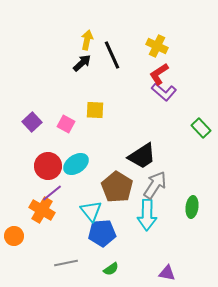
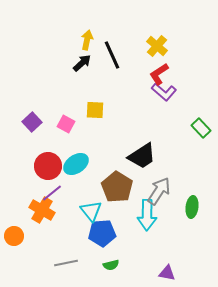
yellow cross: rotated 15 degrees clockwise
gray arrow: moved 4 px right, 6 px down
green semicircle: moved 4 px up; rotated 21 degrees clockwise
